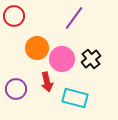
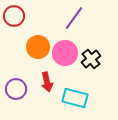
orange circle: moved 1 px right, 1 px up
pink circle: moved 3 px right, 6 px up
